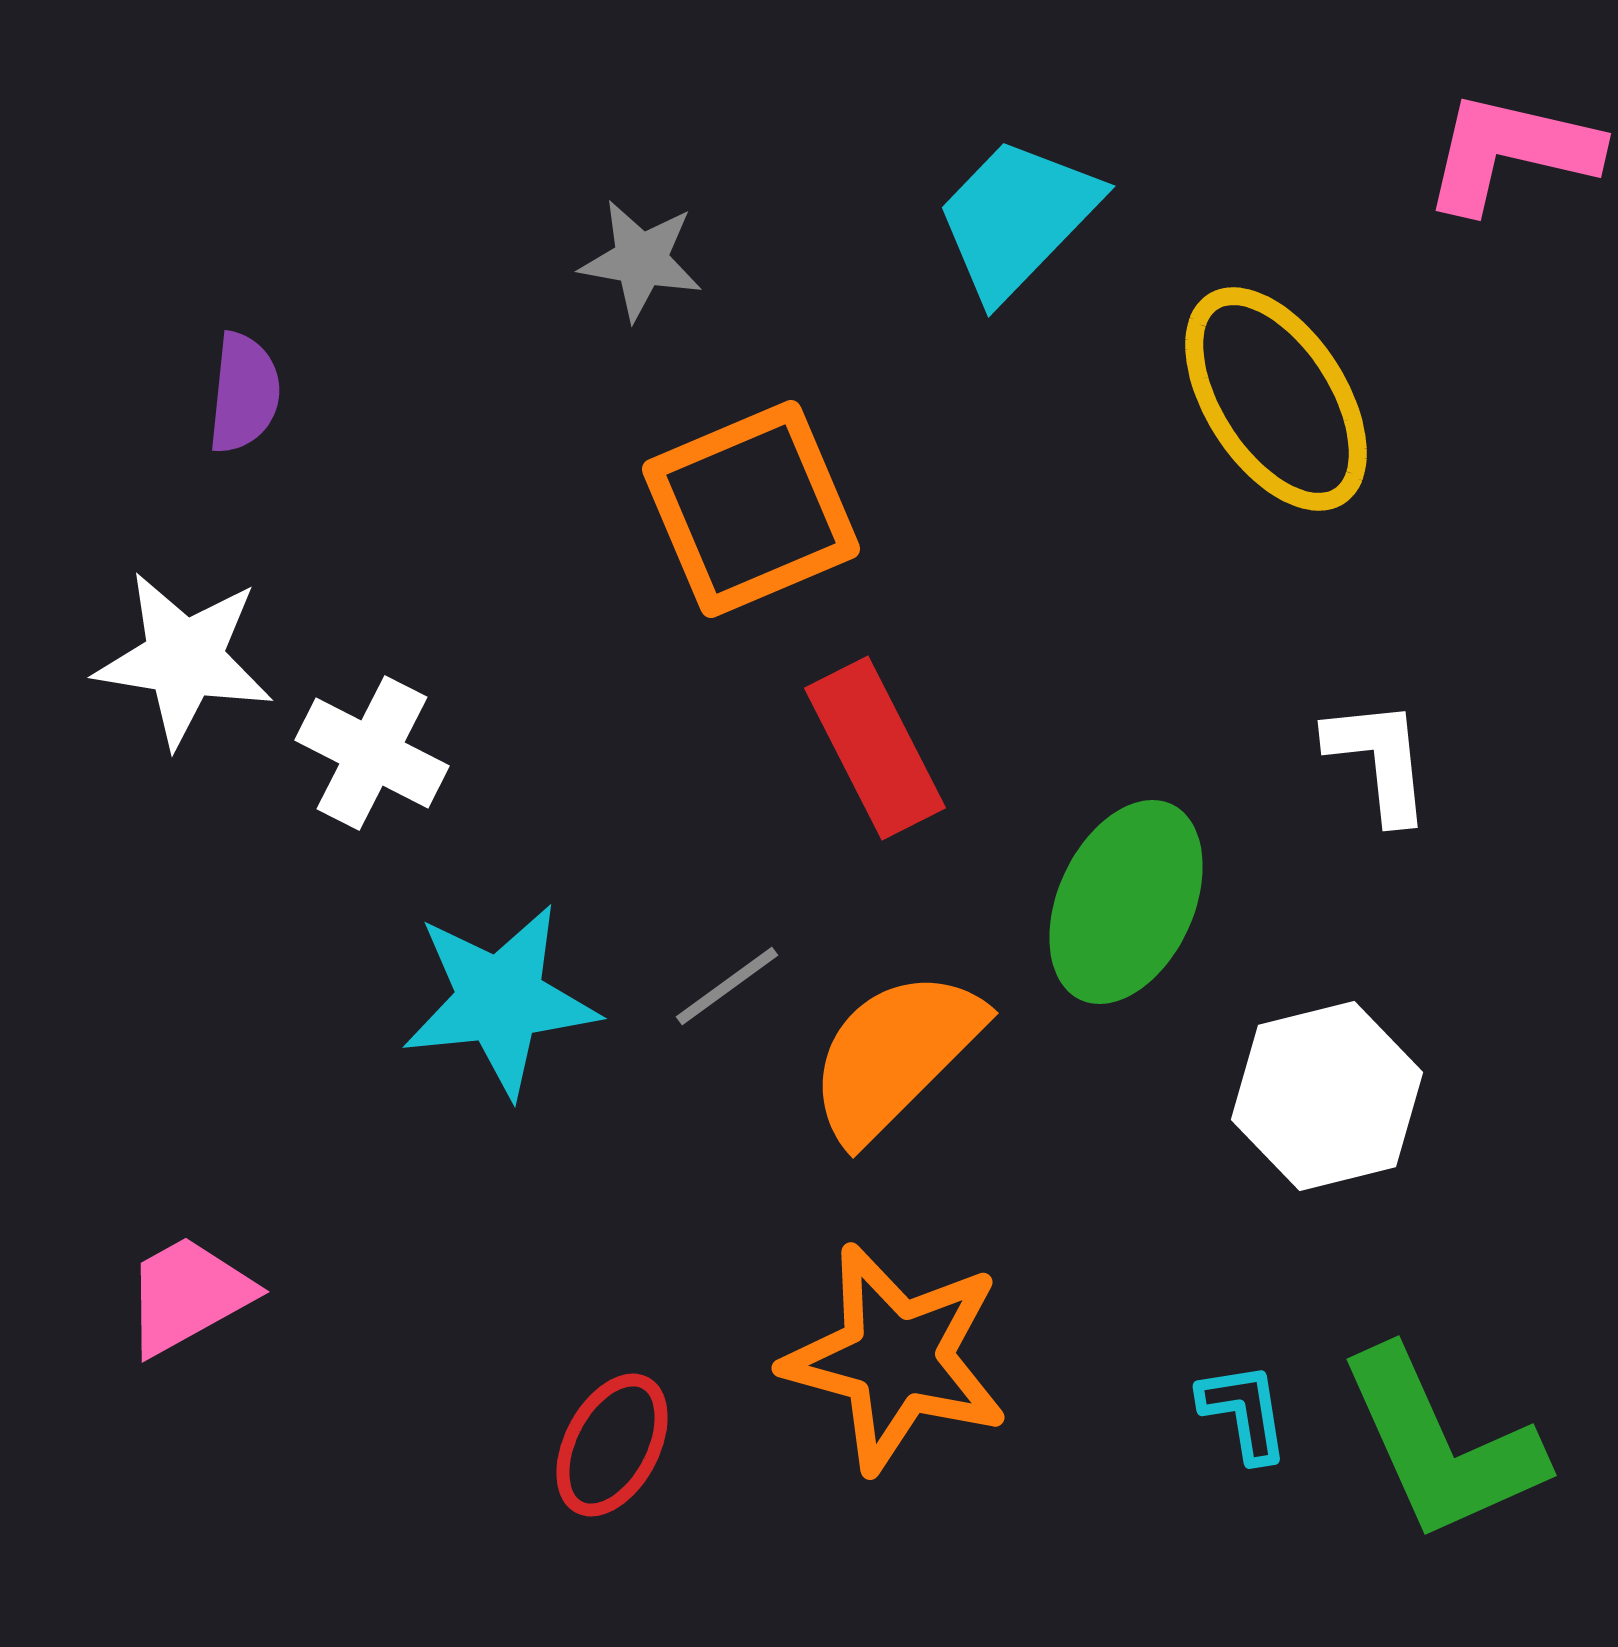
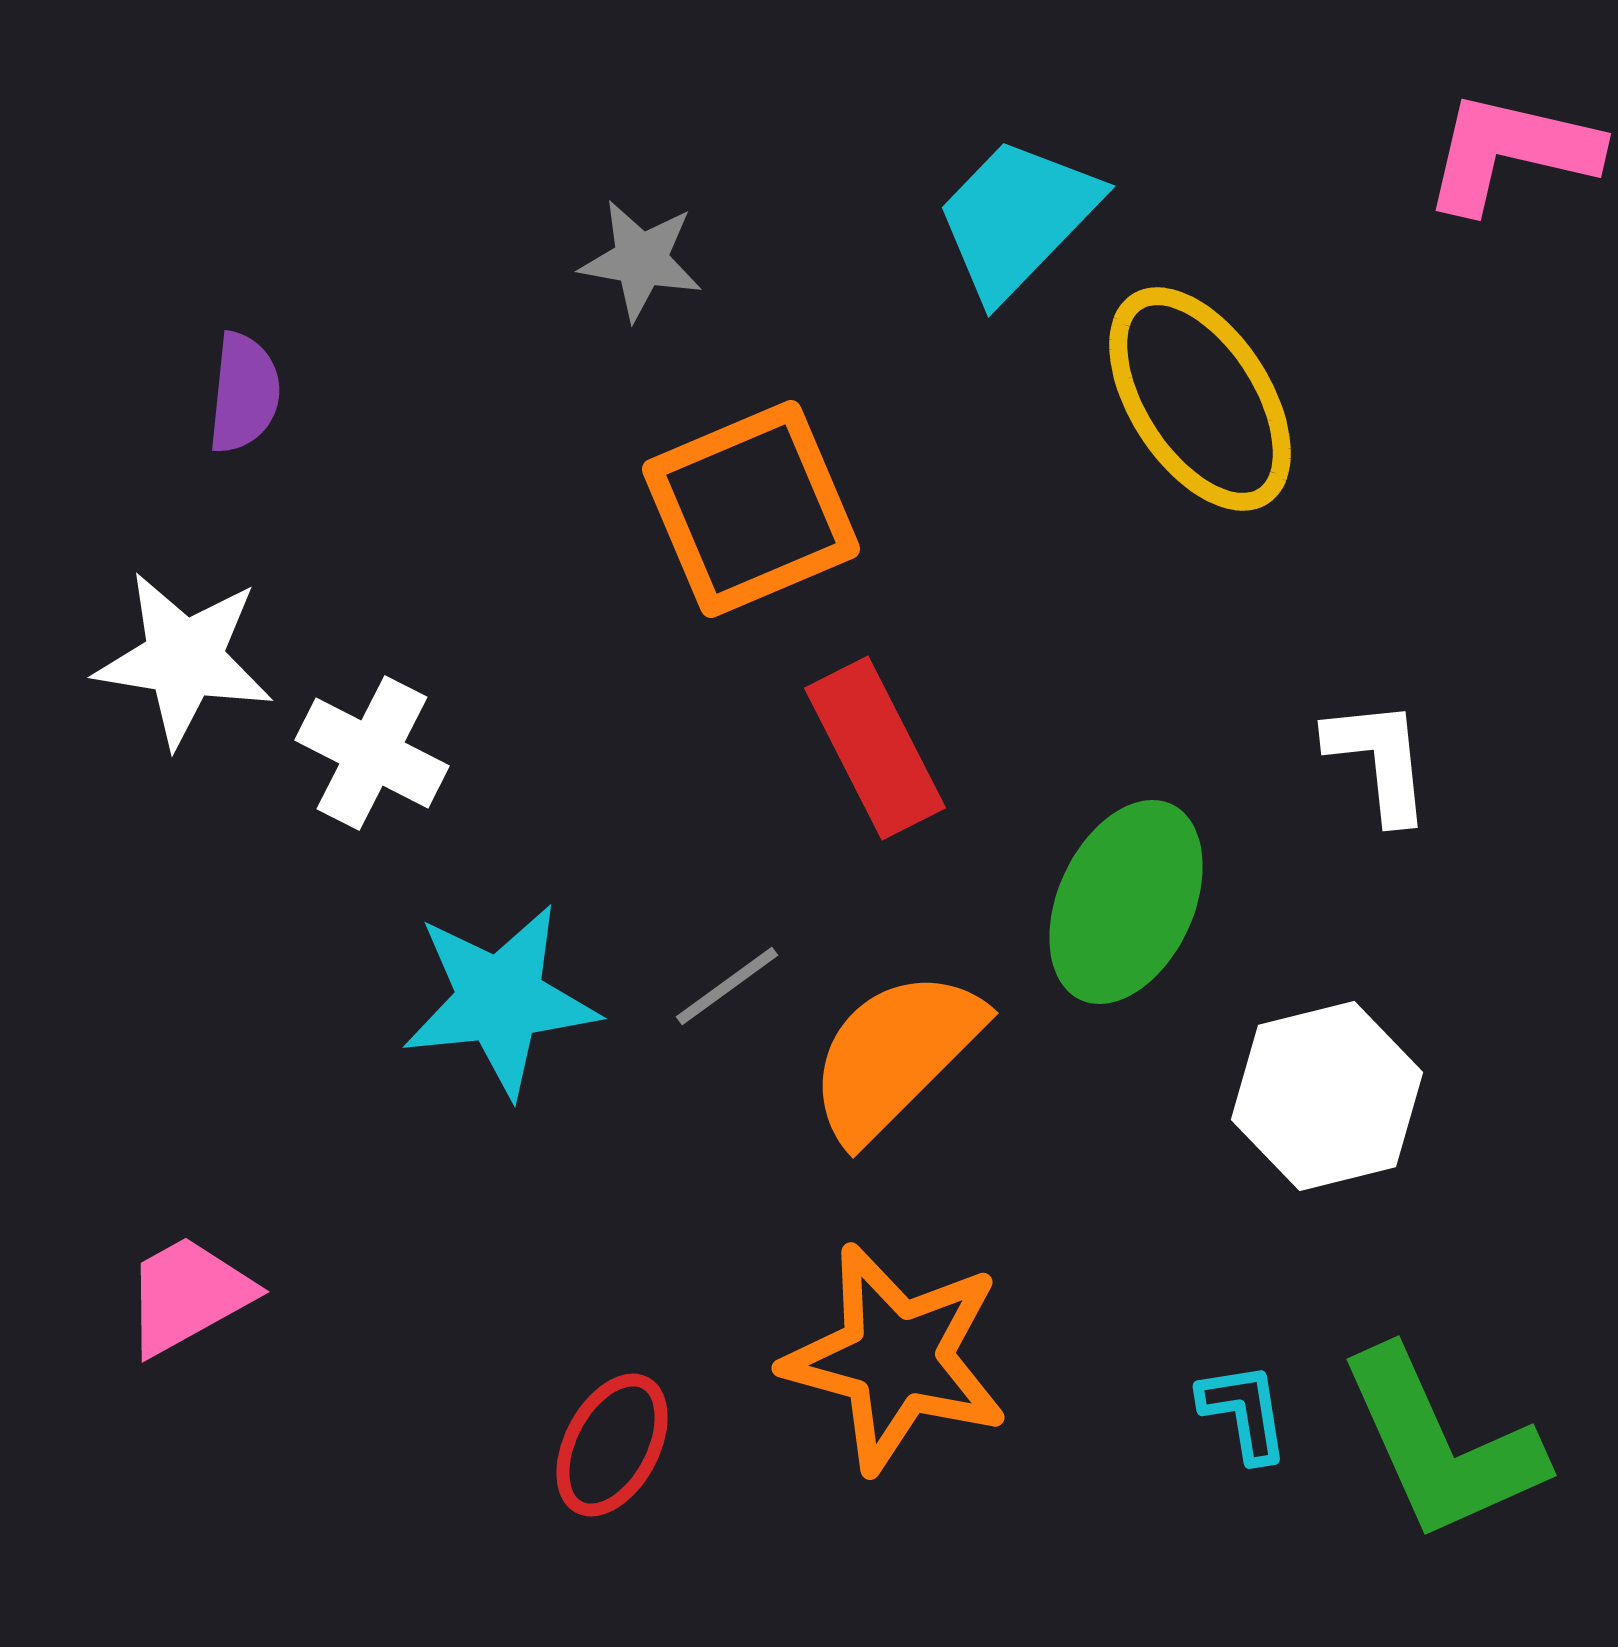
yellow ellipse: moved 76 px left
